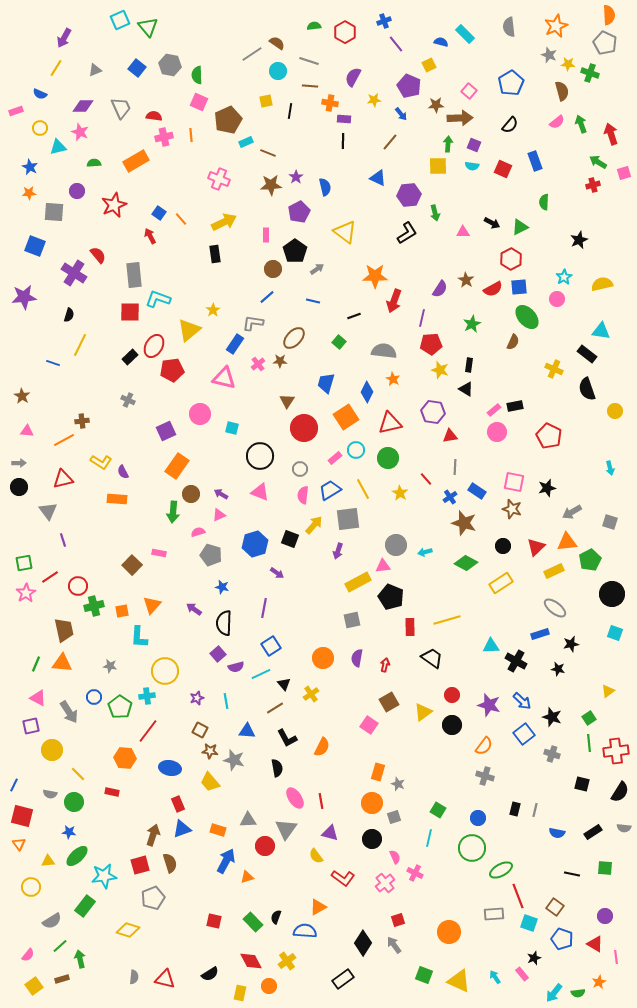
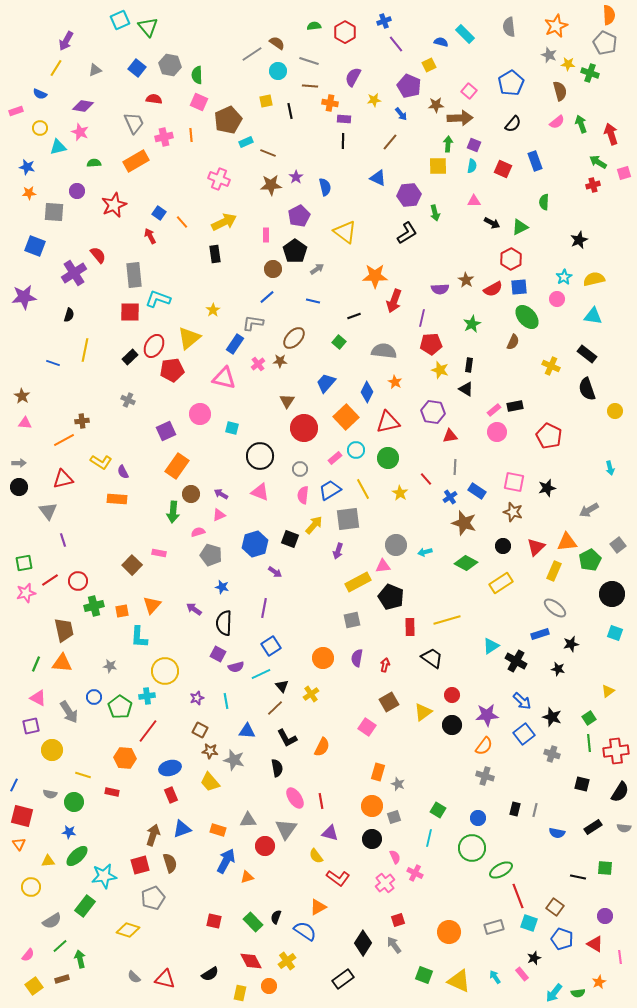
purple arrow at (64, 38): moved 2 px right, 3 px down
brown semicircle at (562, 91): moved 2 px left
purple diamond at (83, 106): rotated 10 degrees clockwise
gray trapezoid at (121, 108): moved 13 px right, 15 px down
black line at (290, 111): rotated 21 degrees counterclockwise
red semicircle at (154, 116): moved 17 px up
black semicircle at (510, 125): moved 3 px right, 1 px up
cyan semicircle at (472, 166): rotated 88 degrees counterclockwise
blue star at (30, 167): moved 3 px left; rotated 14 degrees counterclockwise
purple pentagon at (299, 212): moved 4 px down
orange line at (181, 219): moved 1 px right, 3 px down
pink triangle at (463, 232): moved 11 px right, 31 px up
purple cross at (74, 273): rotated 25 degrees clockwise
yellow semicircle at (602, 284): moved 8 px left, 5 px up
purple semicircle at (440, 289): rotated 54 degrees clockwise
yellow triangle at (189, 330): moved 8 px down
cyan triangle at (601, 331): moved 8 px left, 15 px up
yellow line at (80, 345): moved 5 px right, 5 px down; rotated 15 degrees counterclockwise
yellow cross at (554, 369): moved 3 px left, 3 px up
orange star at (393, 379): moved 2 px right, 3 px down
blue trapezoid at (326, 383): rotated 25 degrees clockwise
orange square at (346, 417): rotated 10 degrees counterclockwise
red triangle at (390, 423): moved 2 px left, 1 px up
pink triangle at (27, 431): moved 2 px left, 8 px up
brown star at (512, 509): moved 1 px right, 3 px down
gray arrow at (572, 512): moved 17 px right, 2 px up
gray square at (610, 522): moved 8 px right, 23 px down; rotated 35 degrees clockwise
yellow rectangle at (554, 571): rotated 42 degrees counterclockwise
purple arrow at (277, 573): moved 2 px left, 1 px up
red line at (50, 577): moved 3 px down
red circle at (78, 586): moved 5 px up
pink star at (26, 593): rotated 18 degrees clockwise
cyan triangle at (491, 646): rotated 30 degrees counterclockwise
purple square at (218, 654): rotated 21 degrees counterclockwise
black triangle at (284, 684): moved 2 px left, 2 px down
purple star at (489, 705): moved 2 px left, 10 px down; rotated 20 degrees counterclockwise
brown line at (275, 708): rotated 12 degrees counterclockwise
pink square at (369, 725): moved 2 px left, 2 px down
blue ellipse at (170, 768): rotated 25 degrees counterclockwise
yellow line at (78, 774): moved 5 px right, 1 px down; rotated 28 degrees counterclockwise
orange circle at (372, 803): moved 3 px down
red rectangle at (178, 804): moved 7 px left, 9 px up
black rectangle at (593, 832): moved 5 px up
black line at (572, 874): moved 6 px right, 3 px down
red L-shape at (343, 878): moved 5 px left
gray rectangle at (494, 914): moved 13 px down; rotated 12 degrees counterclockwise
blue semicircle at (305, 931): rotated 30 degrees clockwise
pink line at (616, 957): moved 4 px right
gray semicircle at (134, 977): rotated 128 degrees clockwise
